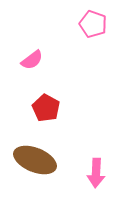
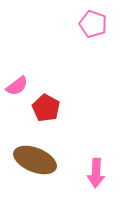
pink semicircle: moved 15 px left, 26 px down
